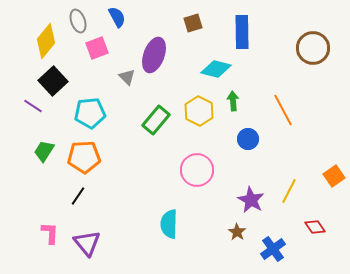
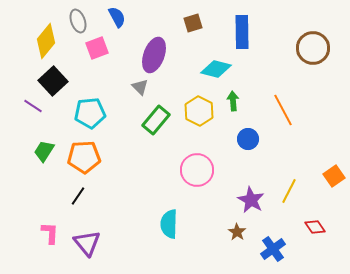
gray triangle: moved 13 px right, 10 px down
